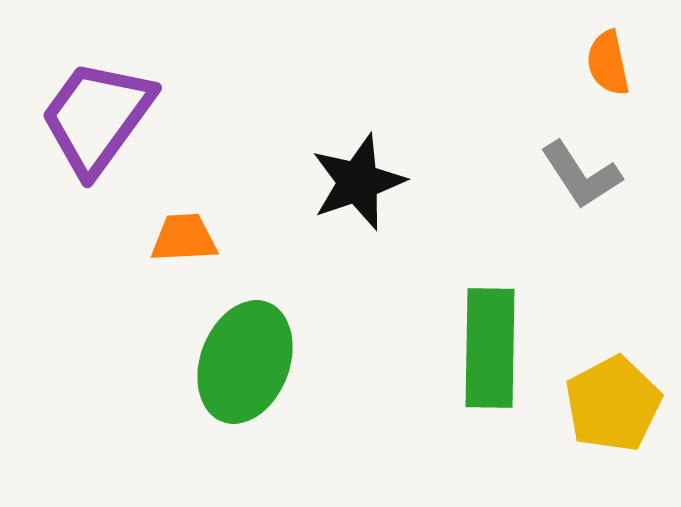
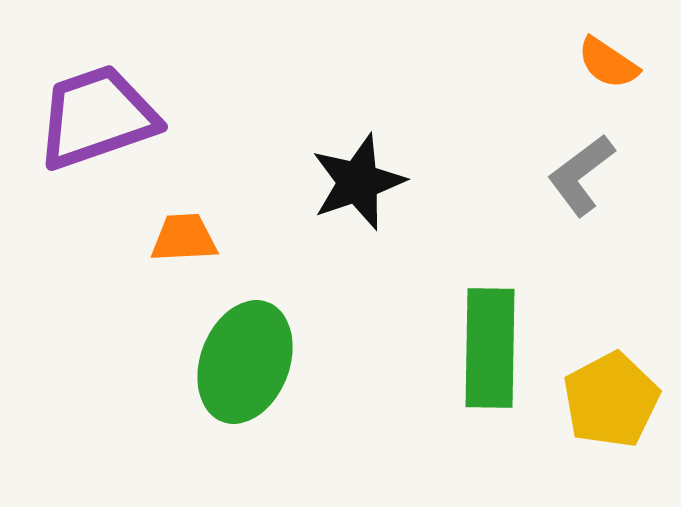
orange semicircle: rotated 44 degrees counterclockwise
purple trapezoid: rotated 35 degrees clockwise
gray L-shape: rotated 86 degrees clockwise
yellow pentagon: moved 2 px left, 4 px up
